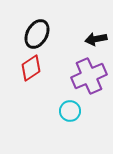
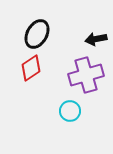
purple cross: moved 3 px left, 1 px up; rotated 8 degrees clockwise
